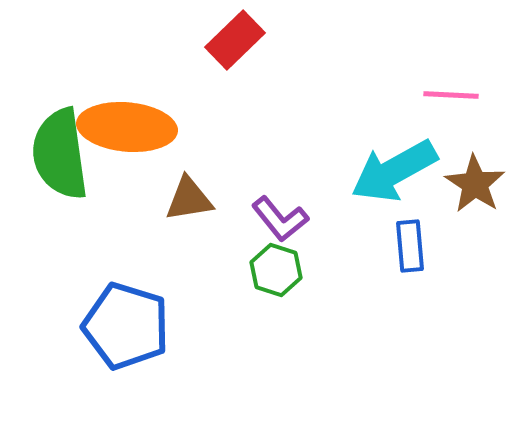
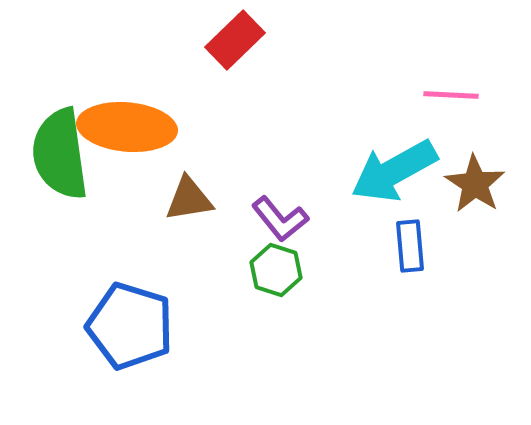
blue pentagon: moved 4 px right
